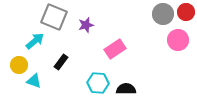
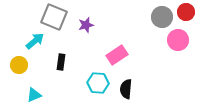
gray circle: moved 1 px left, 3 px down
pink rectangle: moved 2 px right, 6 px down
black rectangle: rotated 28 degrees counterclockwise
cyan triangle: moved 14 px down; rotated 42 degrees counterclockwise
black semicircle: rotated 84 degrees counterclockwise
